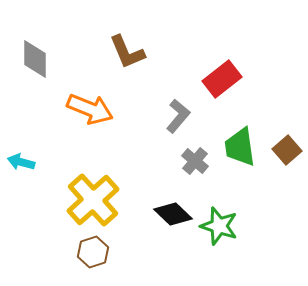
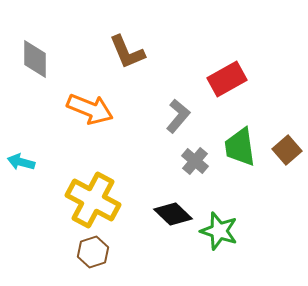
red rectangle: moved 5 px right; rotated 9 degrees clockwise
yellow cross: rotated 20 degrees counterclockwise
green star: moved 5 px down
